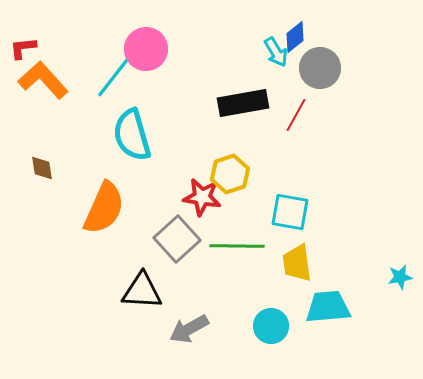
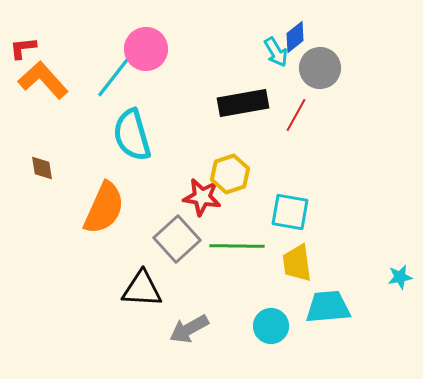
black triangle: moved 2 px up
